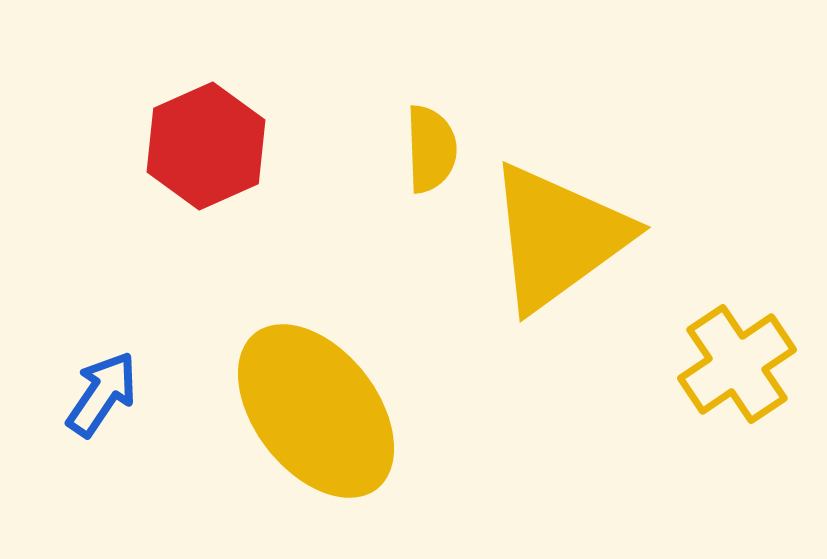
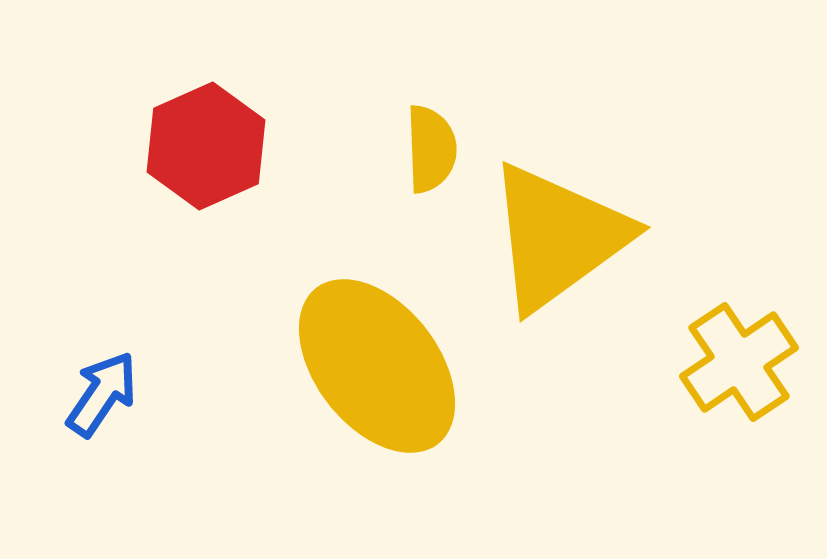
yellow cross: moved 2 px right, 2 px up
yellow ellipse: moved 61 px right, 45 px up
